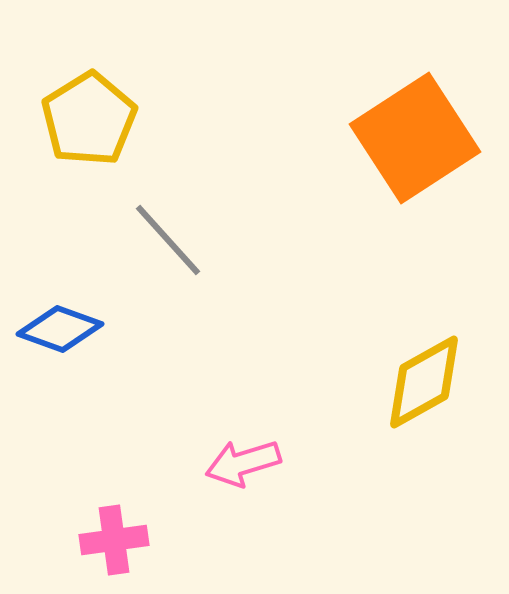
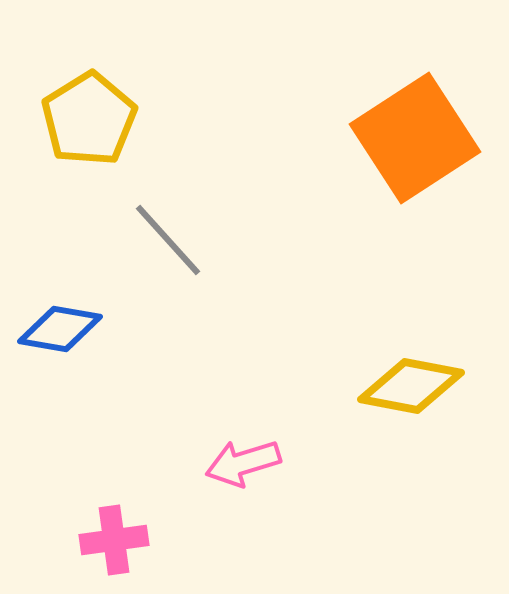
blue diamond: rotated 10 degrees counterclockwise
yellow diamond: moved 13 px left, 4 px down; rotated 40 degrees clockwise
